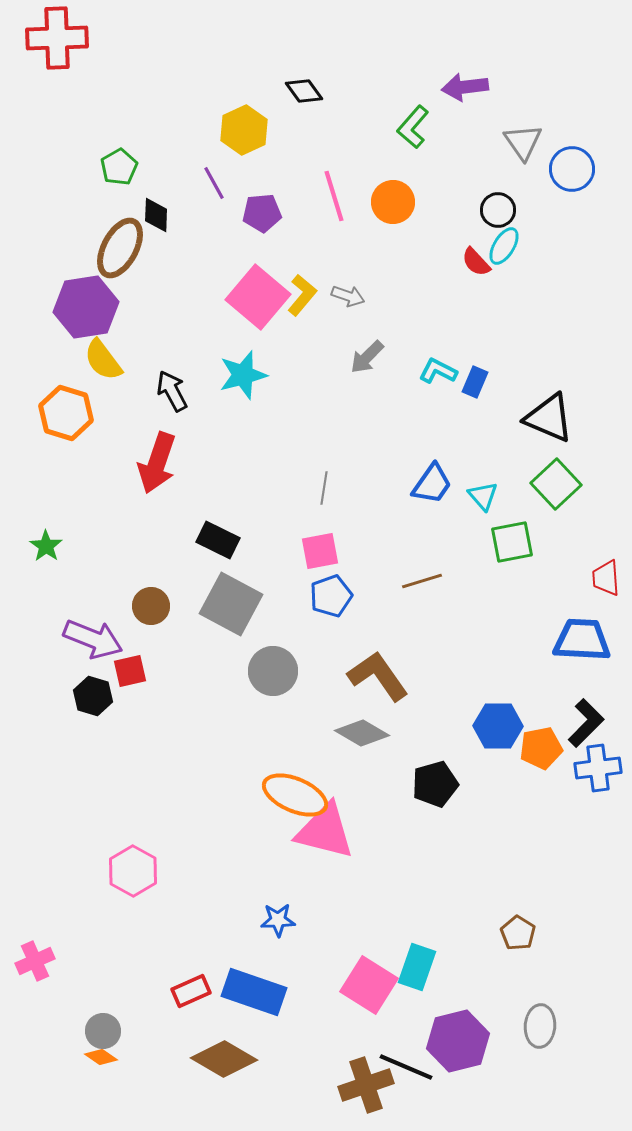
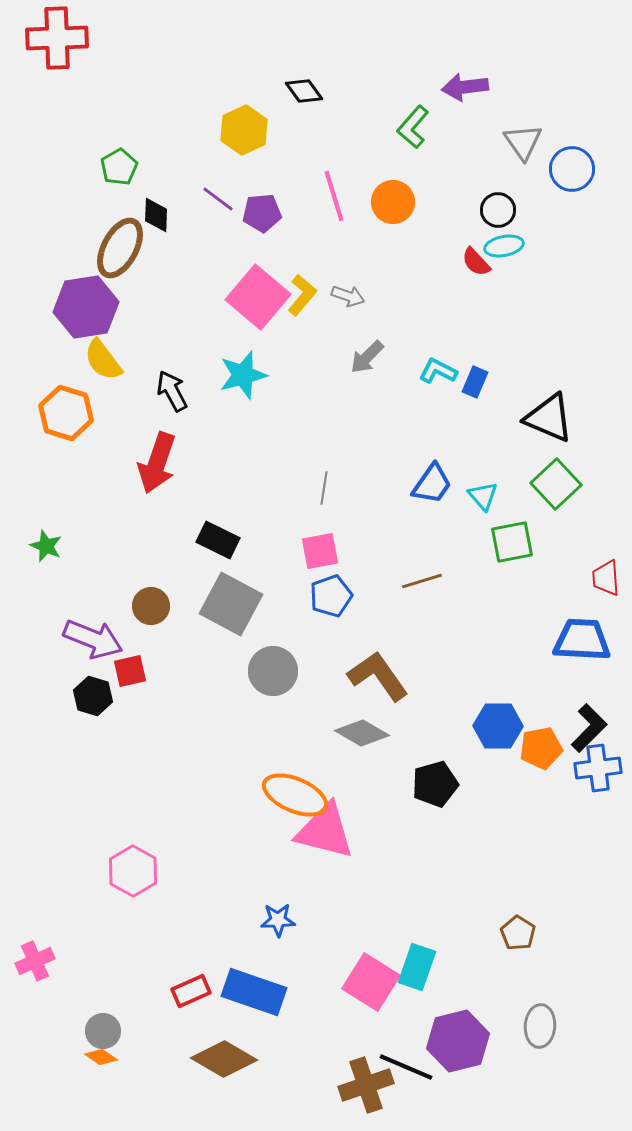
purple line at (214, 183): moved 4 px right, 16 px down; rotated 24 degrees counterclockwise
cyan ellipse at (504, 246): rotated 48 degrees clockwise
green star at (46, 546): rotated 12 degrees counterclockwise
black L-shape at (586, 723): moved 3 px right, 5 px down
pink square at (369, 985): moved 2 px right, 3 px up
